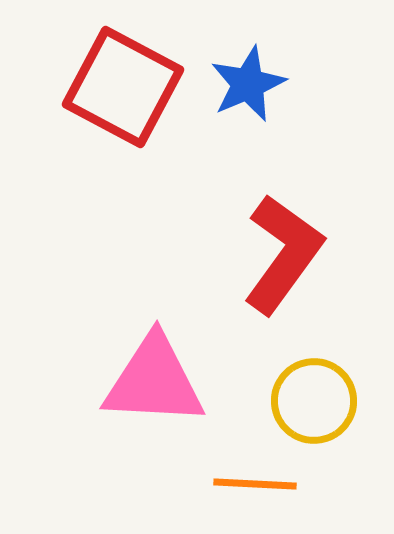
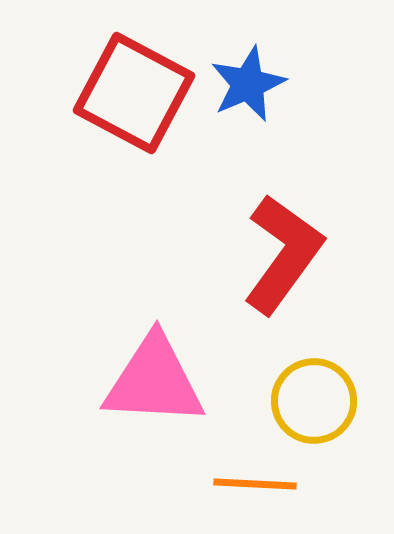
red square: moved 11 px right, 6 px down
